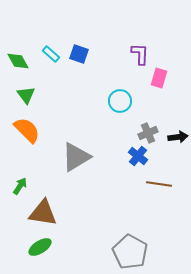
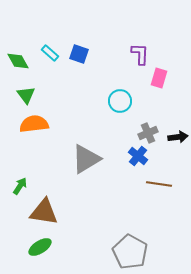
cyan rectangle: moved 1 px left, 1 px up
orange semicircle: moved 7 px right, 6 px up; rotated 52 degrees counterclockwise
gray triangle: moved 10 px right, 2 px down
brown triangle: moved 1 px right, 1 px up
